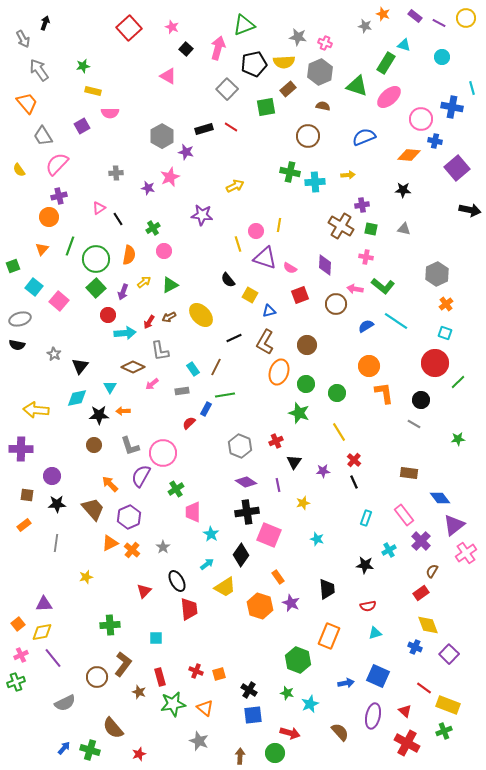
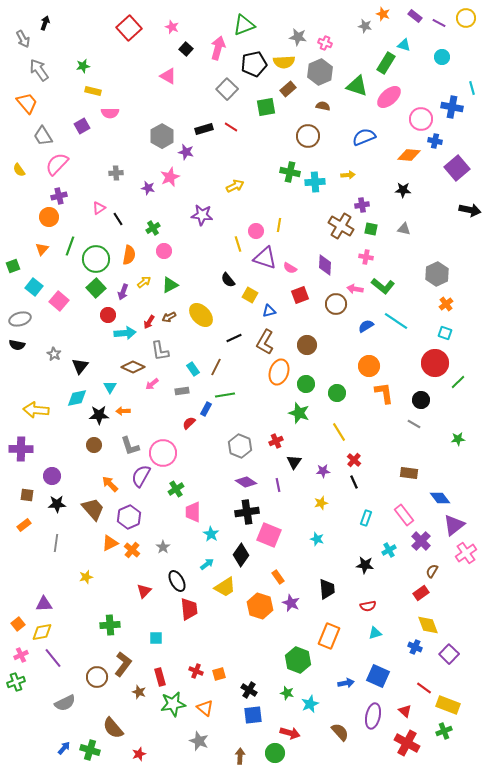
yellow star at (303, 503): moved 18 px right
